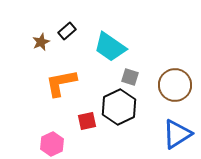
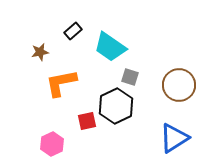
black rectangle: moved 6 px right
brown star: moved 1 px left, 10 px down; rotated 12 degrees clockwise
brown circle: moved 4 px right
black hexagon: moved 3 px left, 1 px up
blue triangle: moved 3 px left, 4 px down
